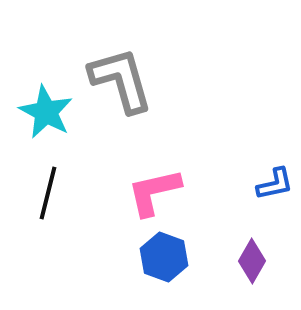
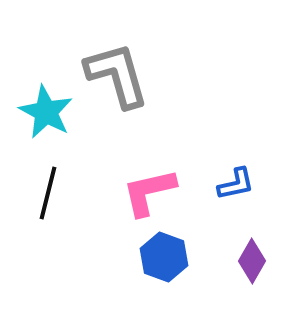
gray L-shape: moved 4 px left, 5 px up
blue L-shape: moved 39 px left
pink L-shape: moved 5 px left
